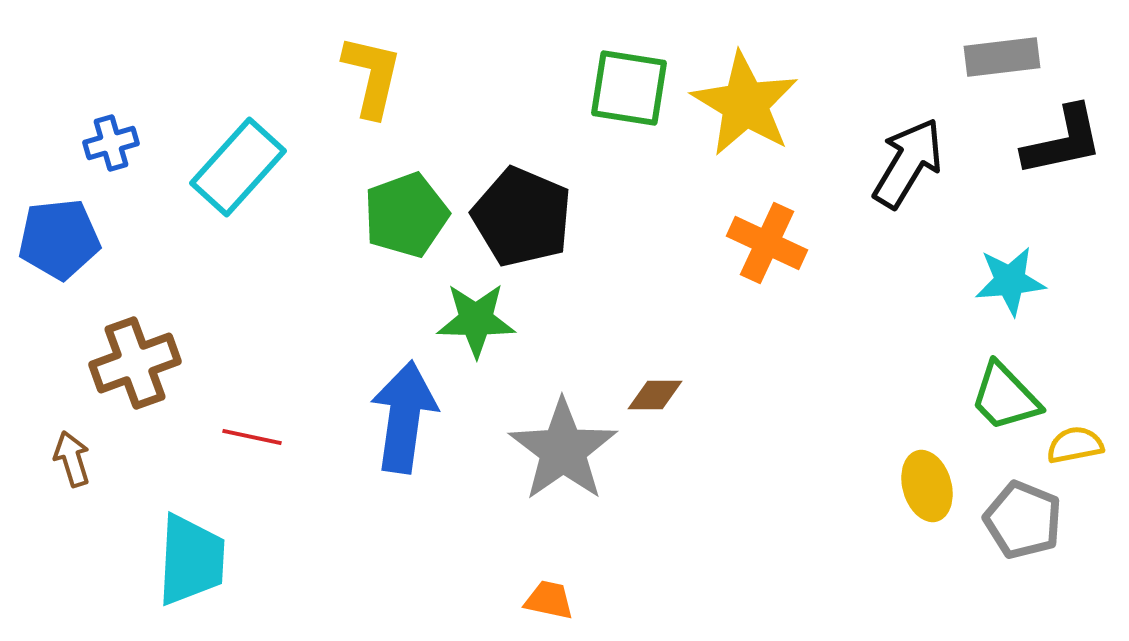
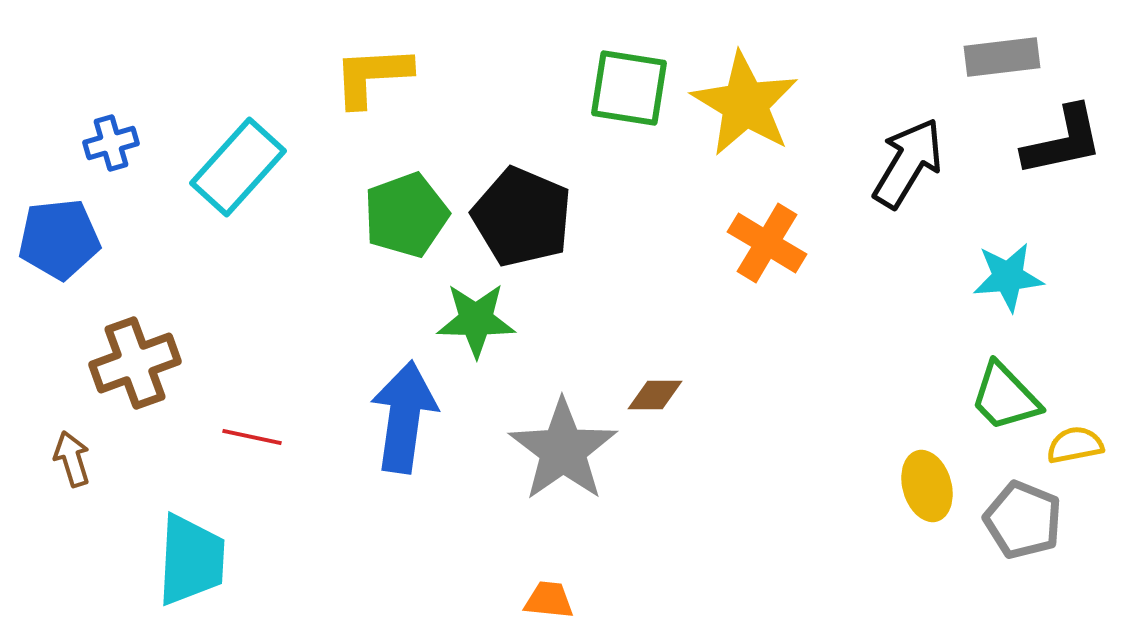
yellow L-shape: rotated 106 degrees counterclockwise
orange cross: rotated 6 degrees clockwise
cyan star: moved 2 px left, 4 px up
orange trapezoid: rotated 6 degrees counterclockwise
